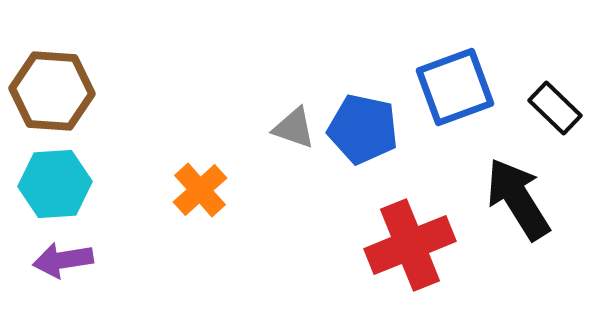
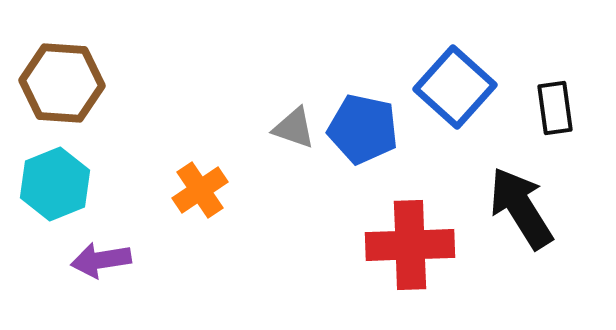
blue square: rotated 28 degrees counterclockwise
brown hexagon: moved 10 px right, 8 px up
black rectangle: rotated 38 degrees clockwise
cyan hexagon: rotated 18 degrees counterclockwise
orange cross: rotated 8 degrees clockwise
black arrow: moved 3 px right, 9 px down
red cross: rotated 20 degrees clockwise
purple arrow: moved 38 px right
